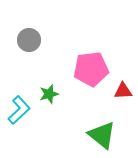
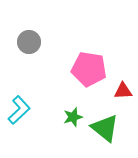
gray circle: moved 2 px down
pink pentagon: moved 2 px left; rotated 16 degrees clockwise
green star: moved 24 px right, 23 px down
green triangle: moved 3 px right, 7 px up
